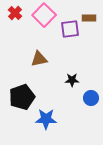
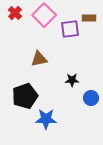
black pentagon: moved 3 px right, 1 px up
